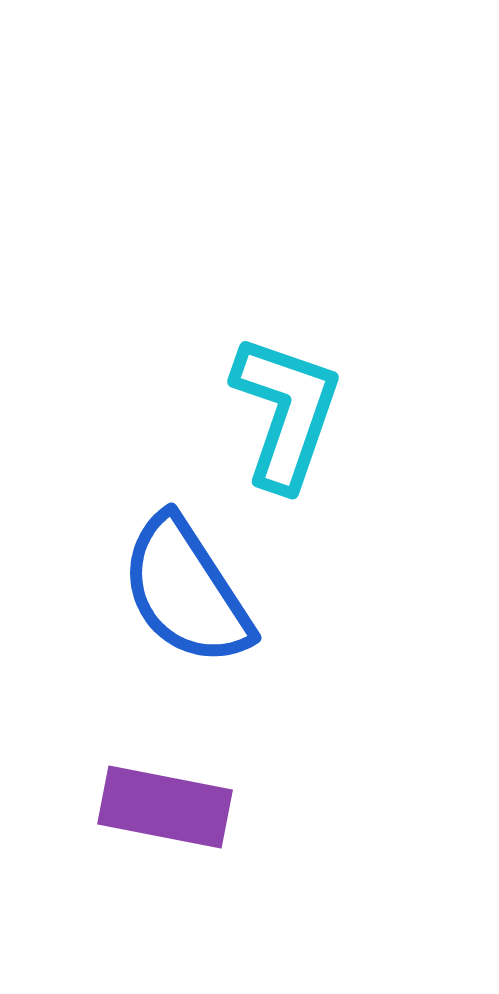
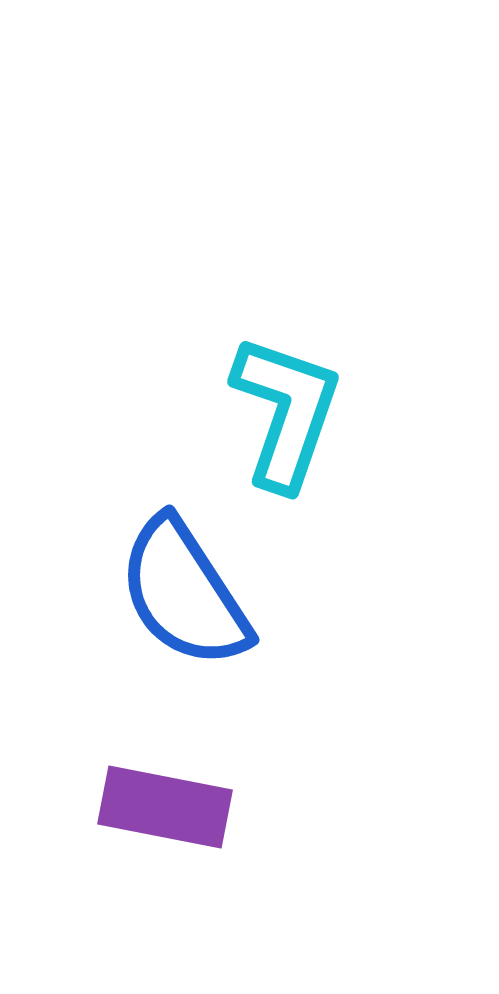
blue semicircle: moved 2 px left, 2 px down
